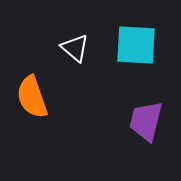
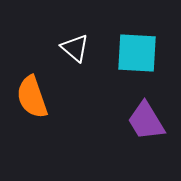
cyan square: moved 1 px right, 8 px down
purple trapezoid: rotated 45 degrees counterclockwise
